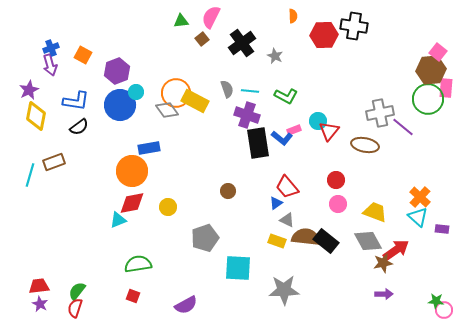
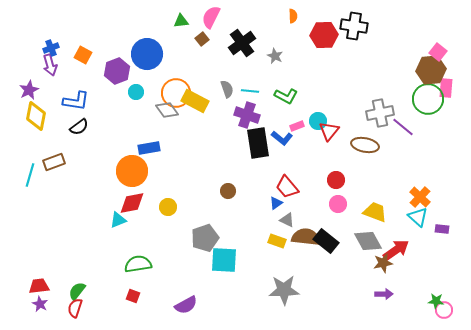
blue circle at (120, 105): moved 27 px right, 51 px up
pink rectangle at (294, 130): moved 3 px right, 4 px up
cyan square at (238, 268): moved 14 px left, 8 px up
